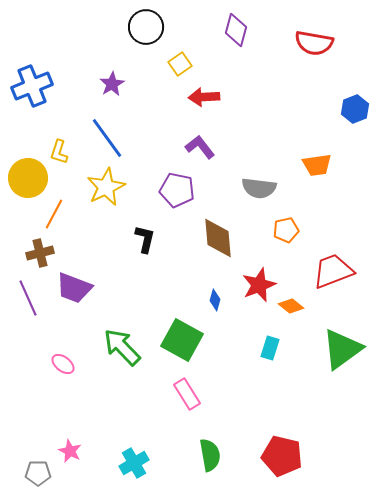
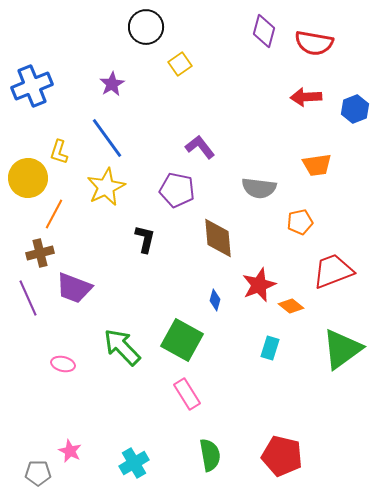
purple diamond: moved 28 px right, 1 px down
red arrow: moved 102 px right
orange pentagon: moved 14 px right, 8 px up
pink ellipse: rotated 25 degrees counterclockwise
